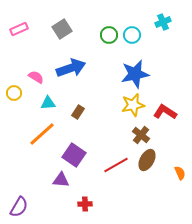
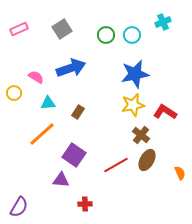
green circle: moved 3 px left
